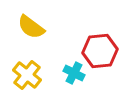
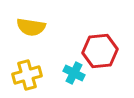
yellow semicircle: rotated 28 degrees counterclockwise
yellow cross: rotated 36 degrees clockwise
